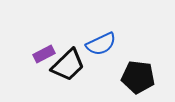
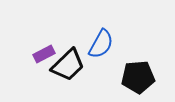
blue semicircle: rotated 36 degrees counterclockwise
black pentagon: rotated 12 degrees counterclockwise
